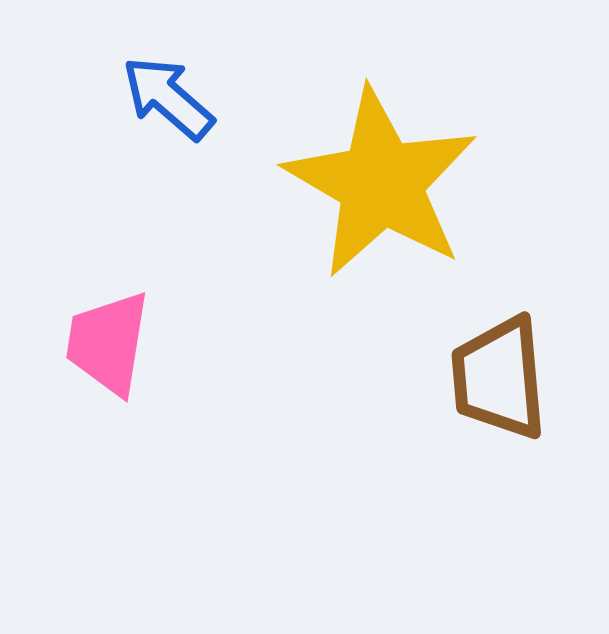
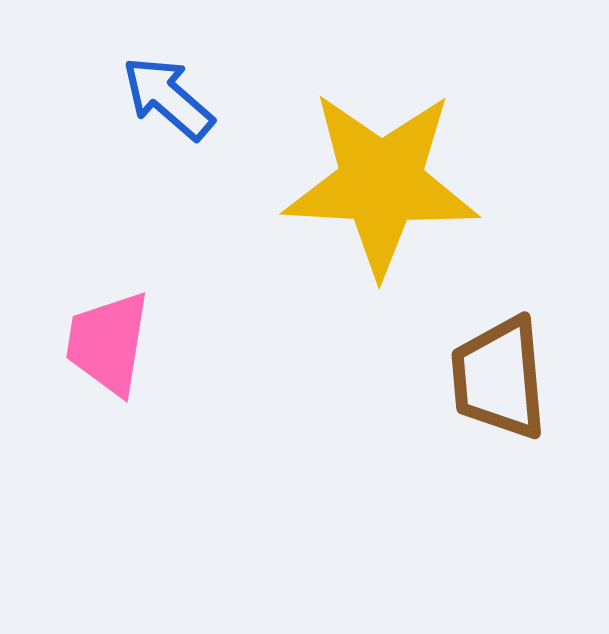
yellow star: rotated 27 degrees counterclockwise
